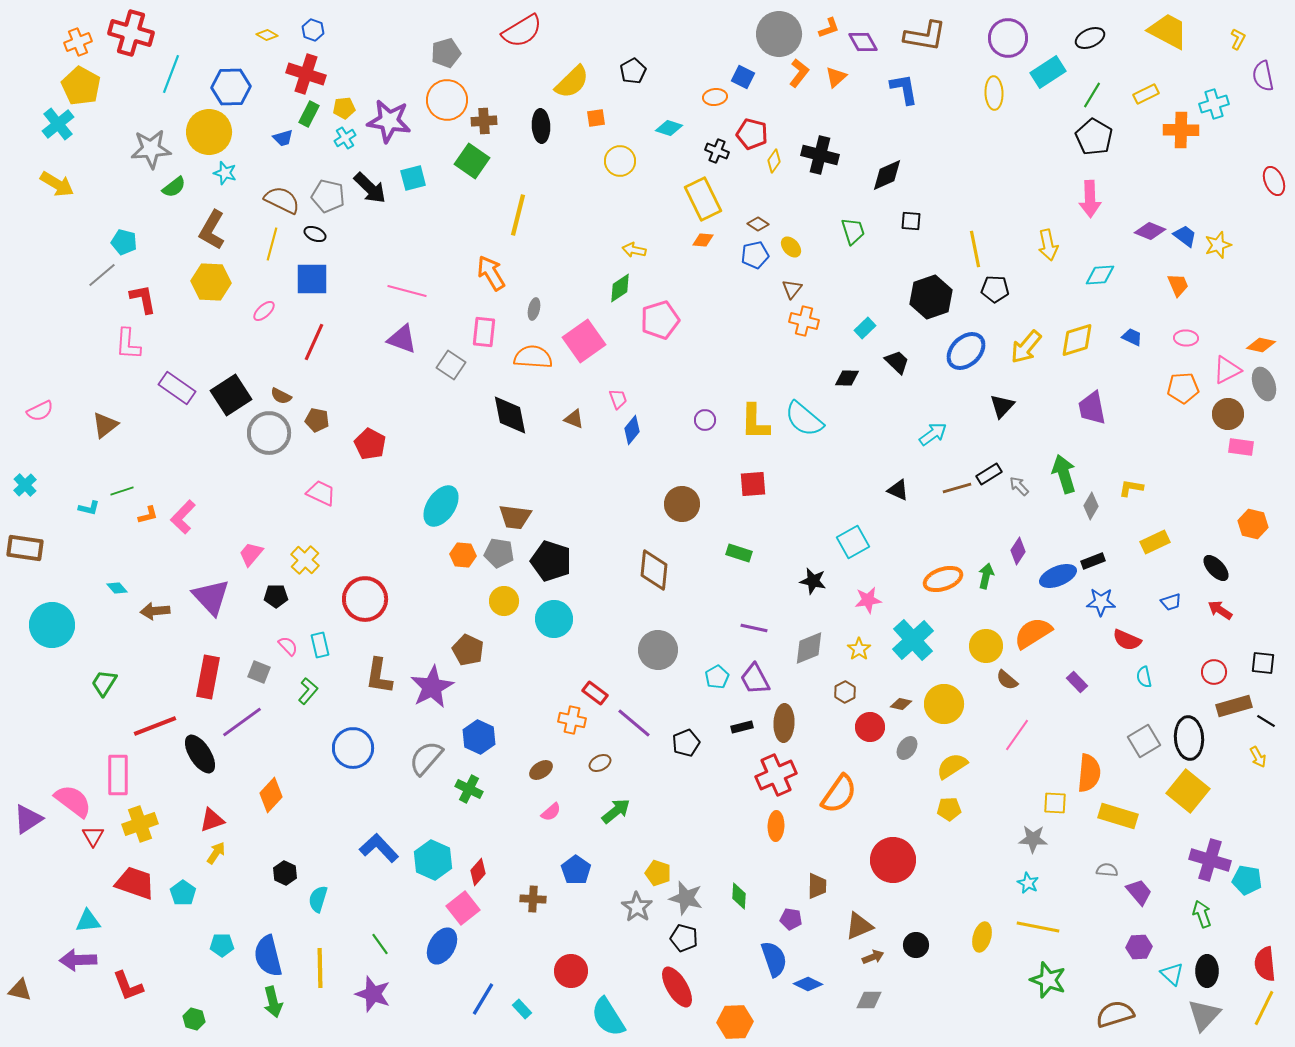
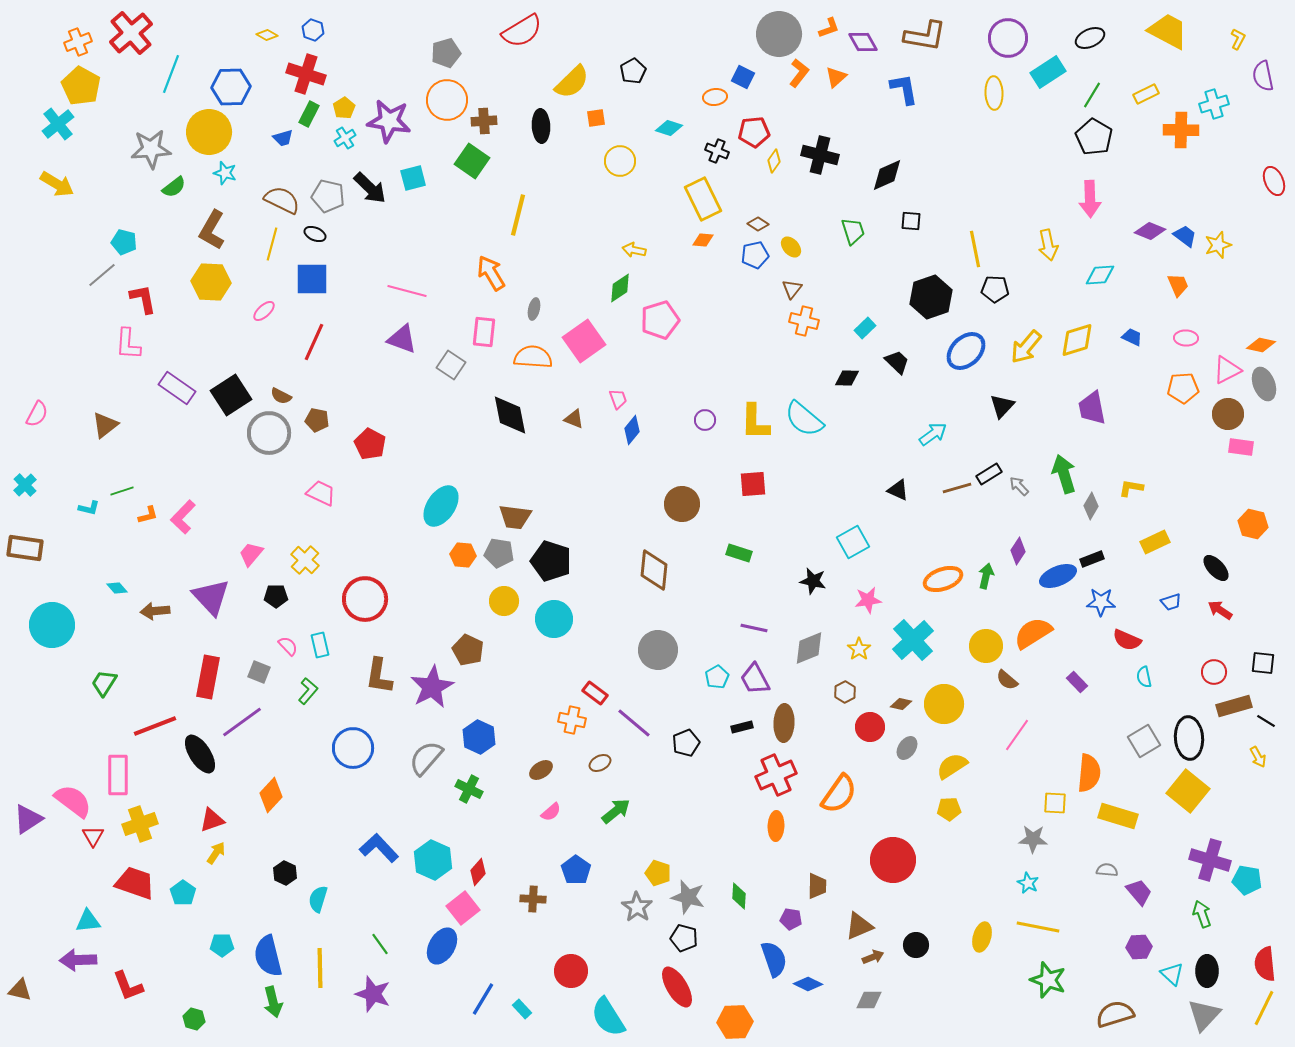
red cross at (131, 33): rotated 33 degrees clockwise
yellow pentagon at (344, 108): rotated 25 degrees counterclockwise
red pentagon at (752, 134): moved 2 px right, 2 px up; rotated 20 degrees counterclockwise
pink semicircle at (40, 411): moved 3 px left, 3 px down; rotated 36 degrees counterclockwise
black rectangle at (1093, 561): moved 1 px left, 2 px up
gray star at (686, 898): moved 2 px right, 1 px up
